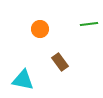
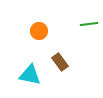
orange circle: moved 1 px left, 2 px down
cyan triangle: moved 7 px right, 5 px up
